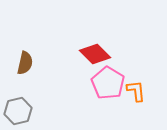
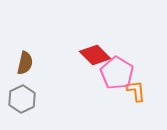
red diamond: moved 1 px down
pink pentagon: moved 9 px right, 10 px up
gray hexagon: moved 4 px right, 12 px up; rotated 12 degrees counterclockwise
